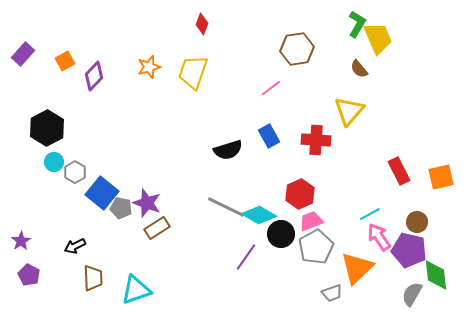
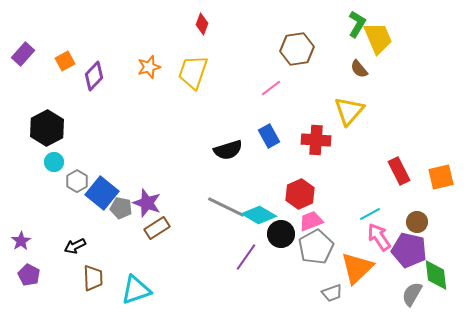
gray hexagon at (75, 172): moved 2 px right, 9 px down
